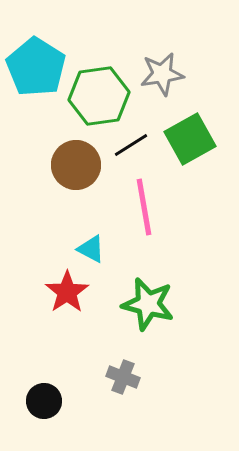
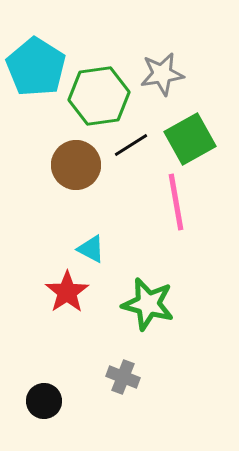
pink line: moved 32 px right, 5 px up
